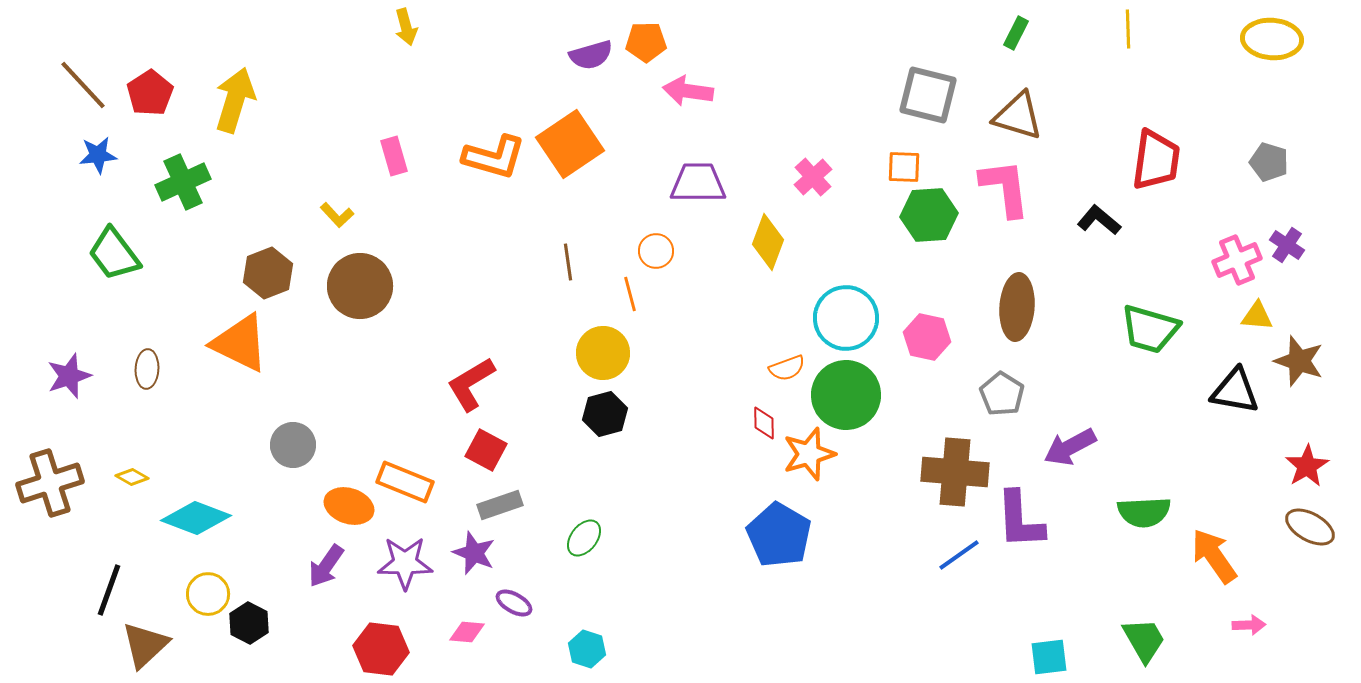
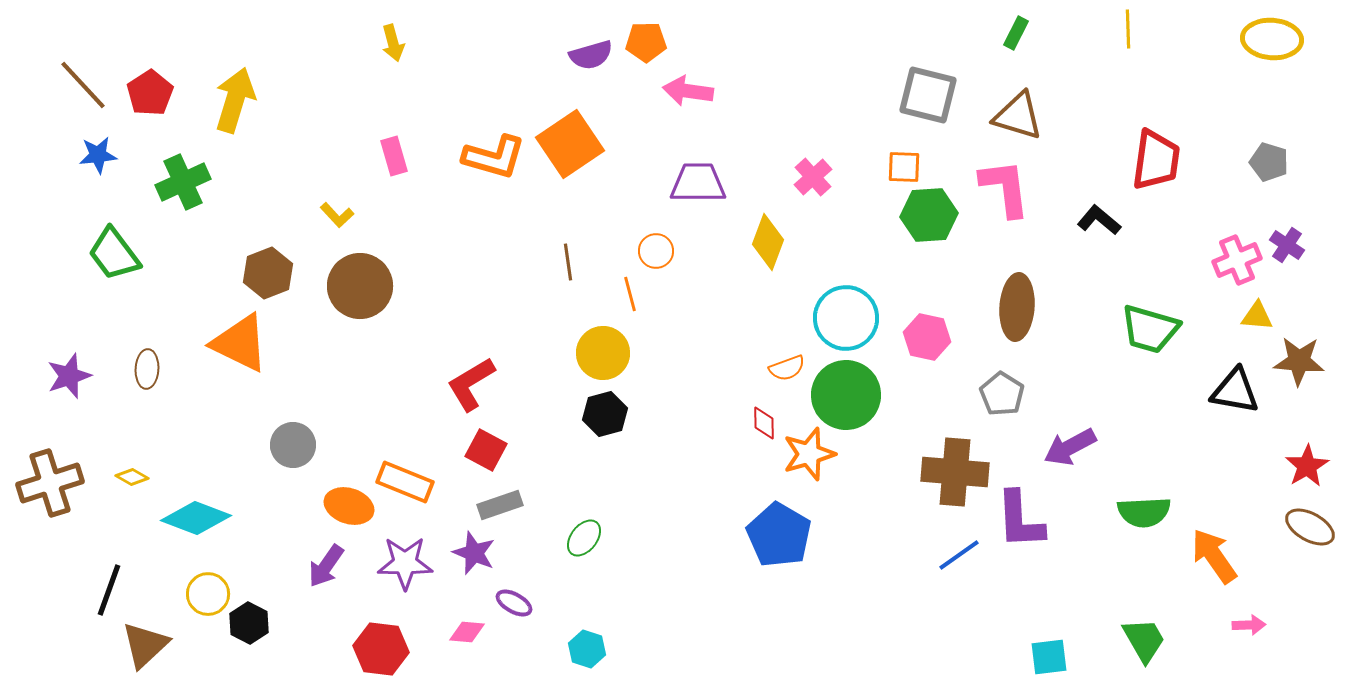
yellow arrow at (406, 27): moved 13 px left, 16 px down
brown star at (1299, 361): rotated 15 degrees counterclockwise
